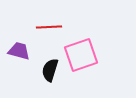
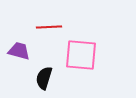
pink square: rotated 24 degrees clockwise
black semicircle: moved 6 px left, 8 px down
